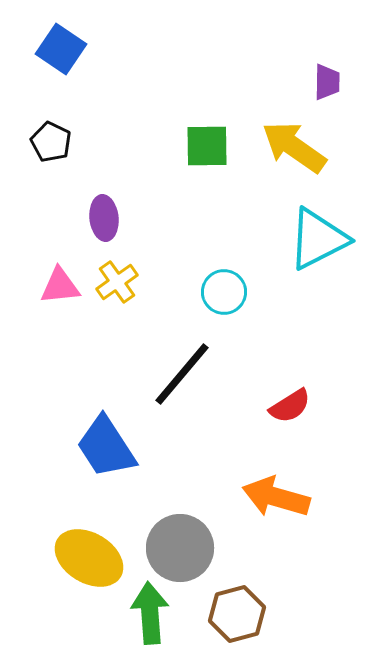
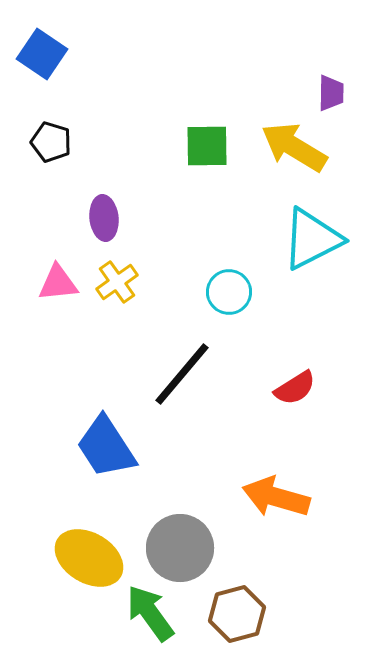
blue square: moved 19 px left, 5 px down
purple trapezoid: moved 4 px right, 11 px down
black pentagon: rotated 9 degrees counterclockwise
yellow arrow: rotated 4 degrees counterclockwise
cyan triangle: moved 6 px left
pink triangle: moved 2 px left, 3 px up
cyan circle: moved 5 px right
red semicircle: moved 5 px right, 18 px up
green arrow: rotated 32 degrees counterclockwise
